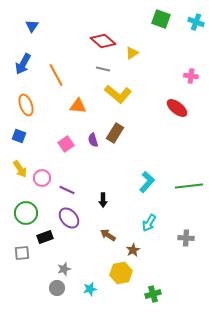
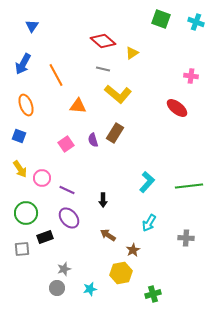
gray square: moved 4 px up
